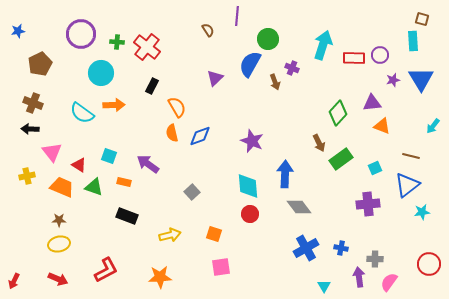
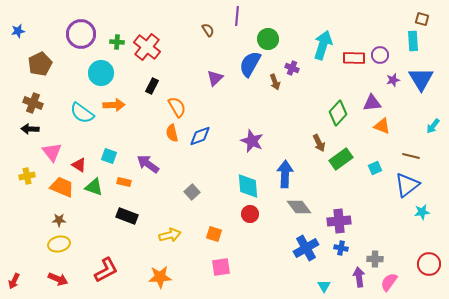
purple cross at (368, 204): moved 29 px left, 17 px down
